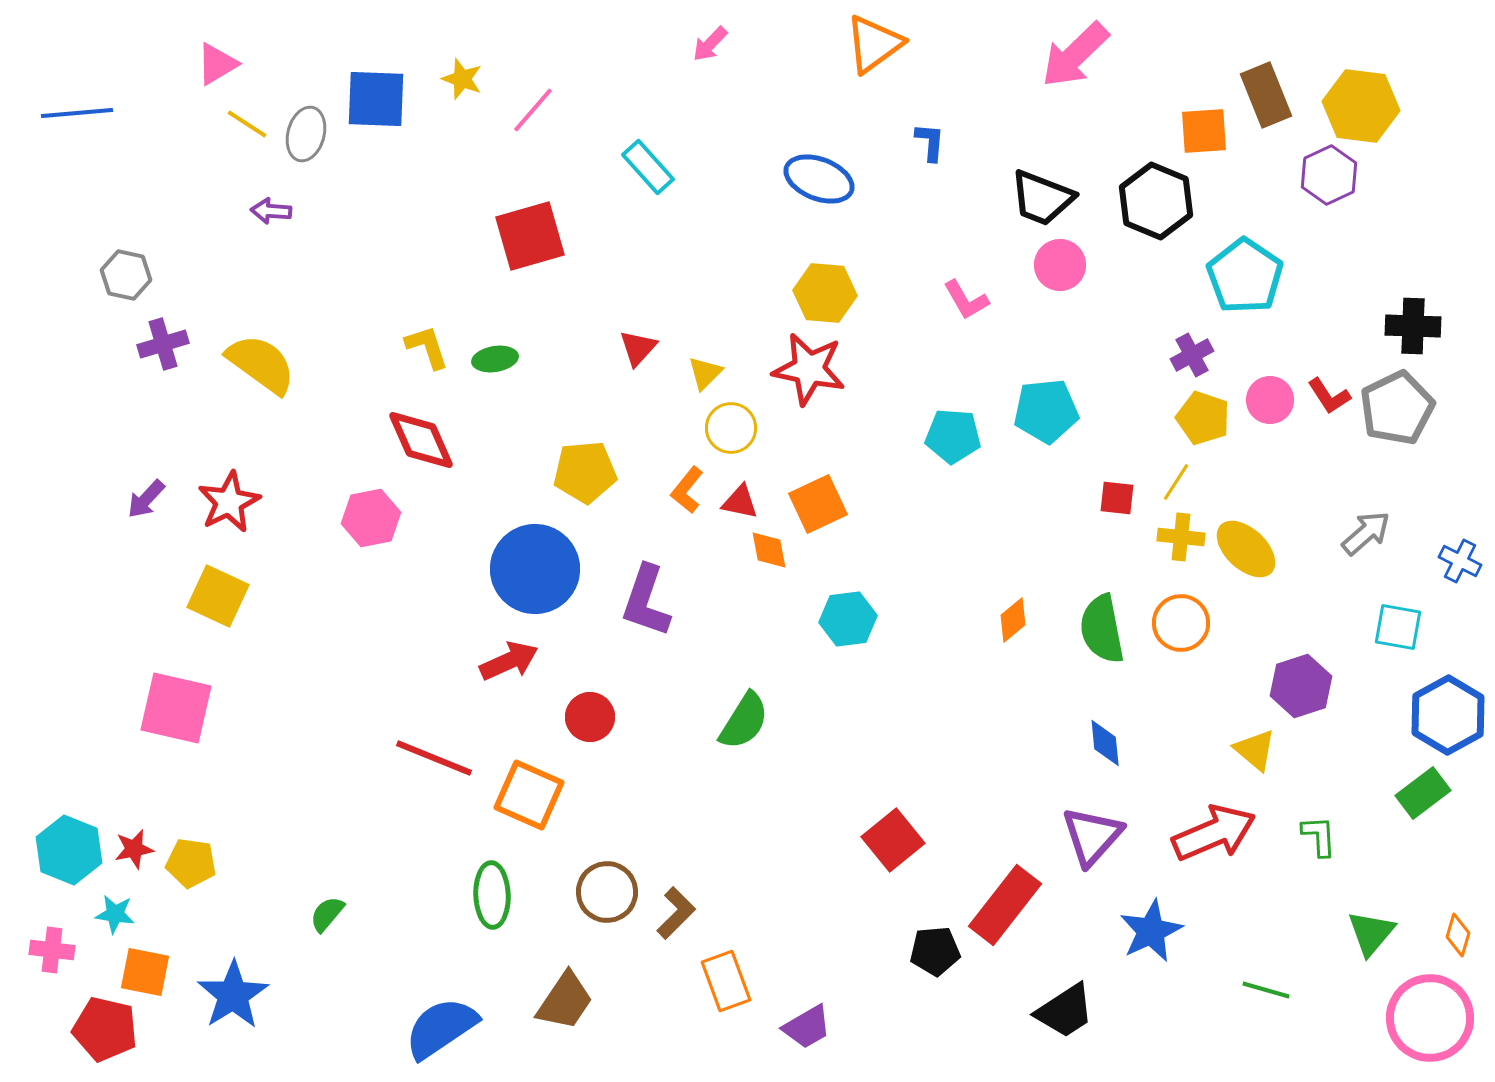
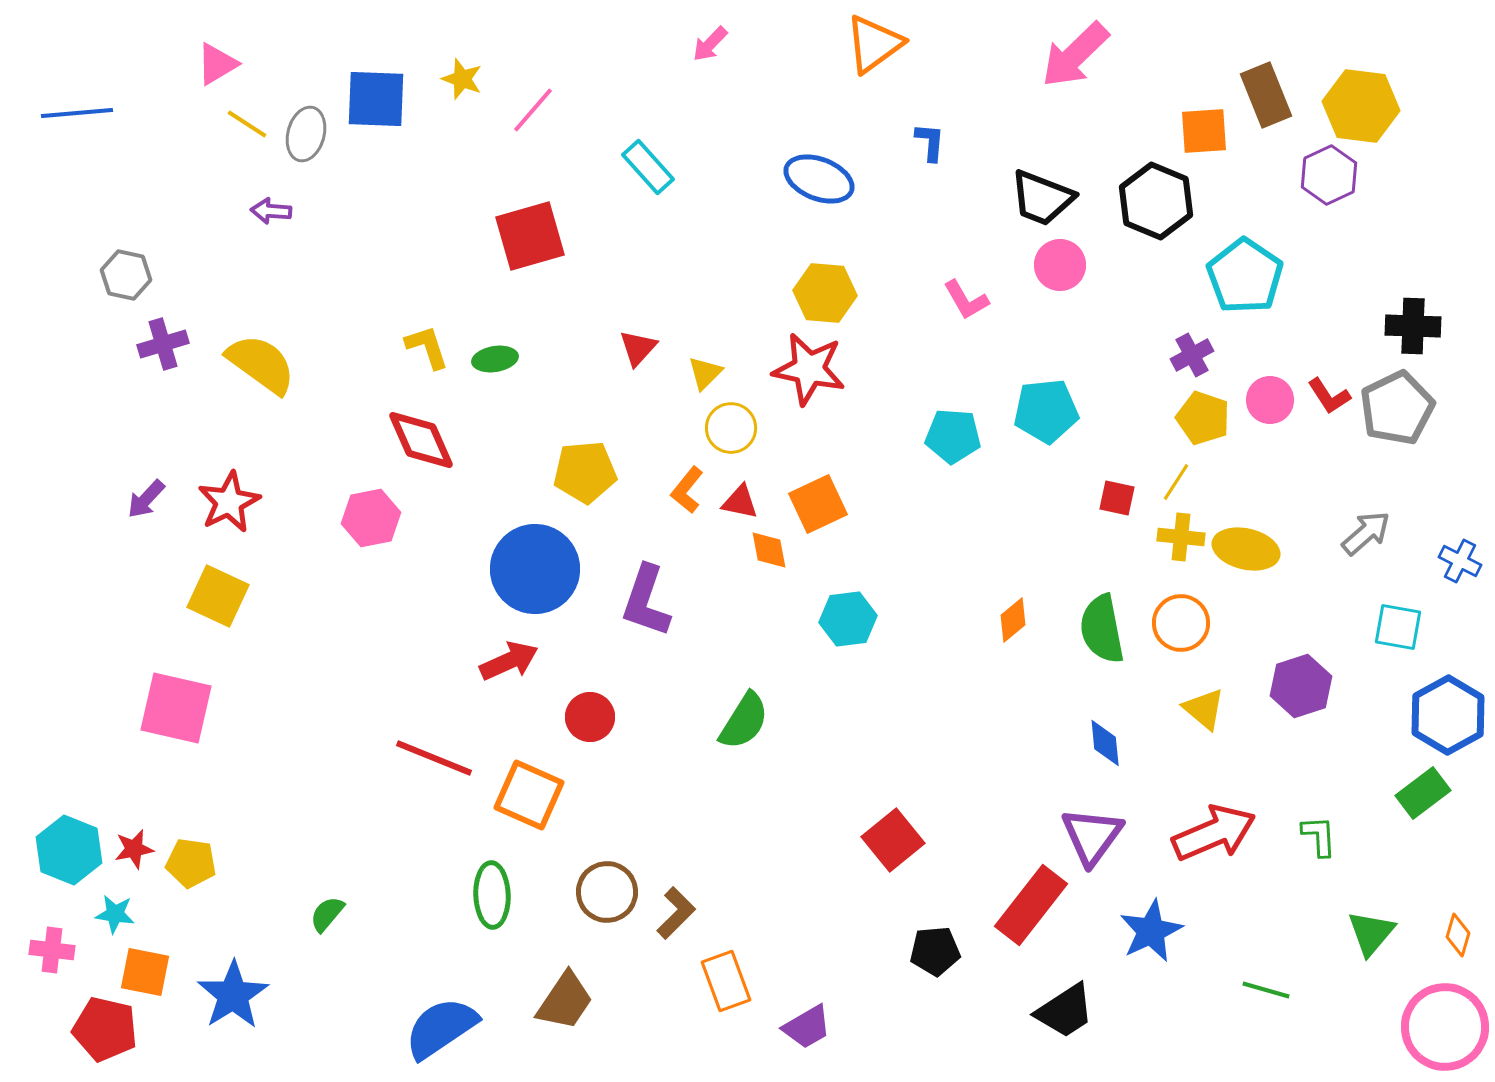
red square at (1117, 498): rotated 6 degrees clockwise
yellow ellipse at (1246, 549): rotated 30 degrees counterclockwise
yellow triangle at (1255, 750): moved 51 px left, 41 px up
purple triangle at (1092, 836): rotated 6 degrees counterclockwise
red rectangle at (1005, 905): moved 26 px right
pink circle at (1430, 1018): moved 15 px right, 9 px down
